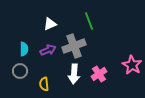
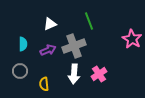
cyan semicircle: moved 1 px left, 5 px up
pink star: moved 26 px up
